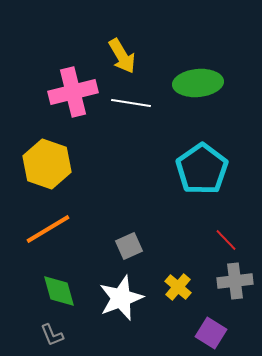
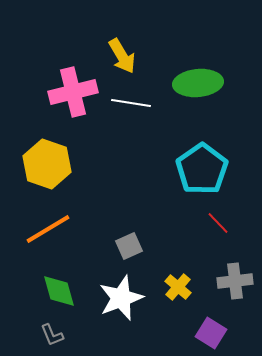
red line: moved 8 px left, 17 px up
